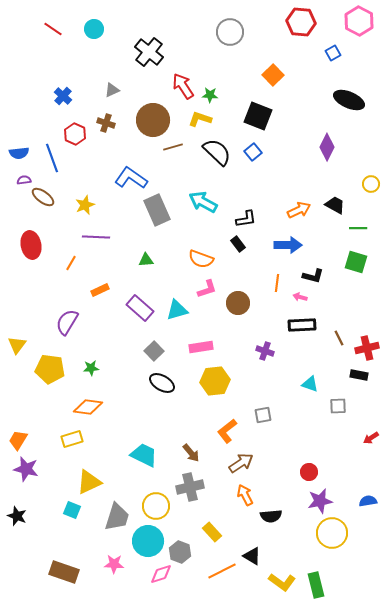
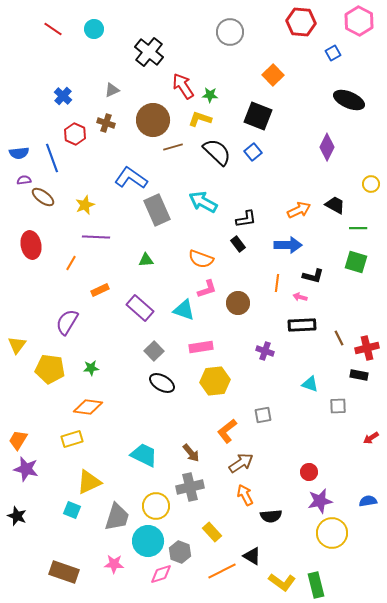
cyan triangle at (177, 310): moved 7 px right; rotated 35 degrees clockwise
